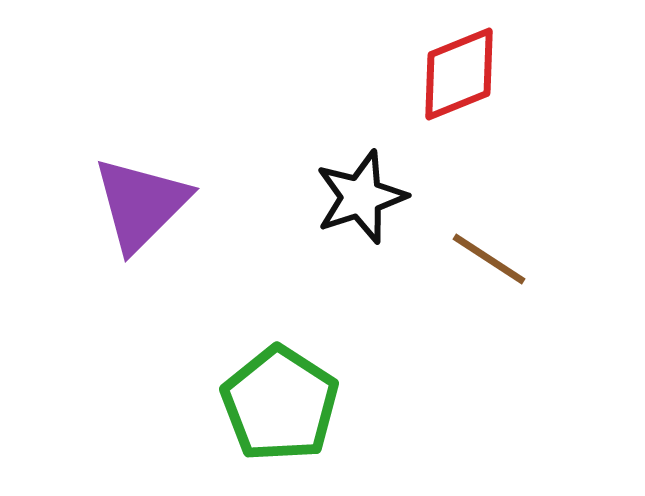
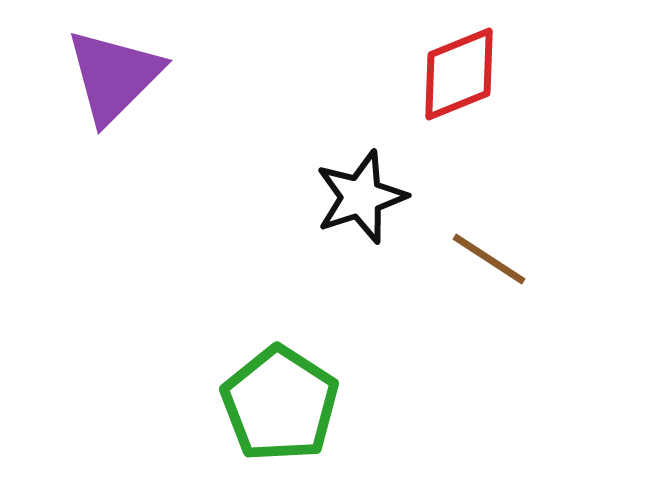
purple triangle: moved 27 px left, 128 px up
